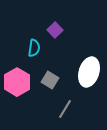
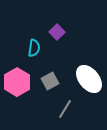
purple square: moved 2 px right, 2 px down
white ellipse: moved 7 px down; rotated 56 degrees counterclockwise
gray square: moved 1 px down; rotated 30 degrees clockwise
